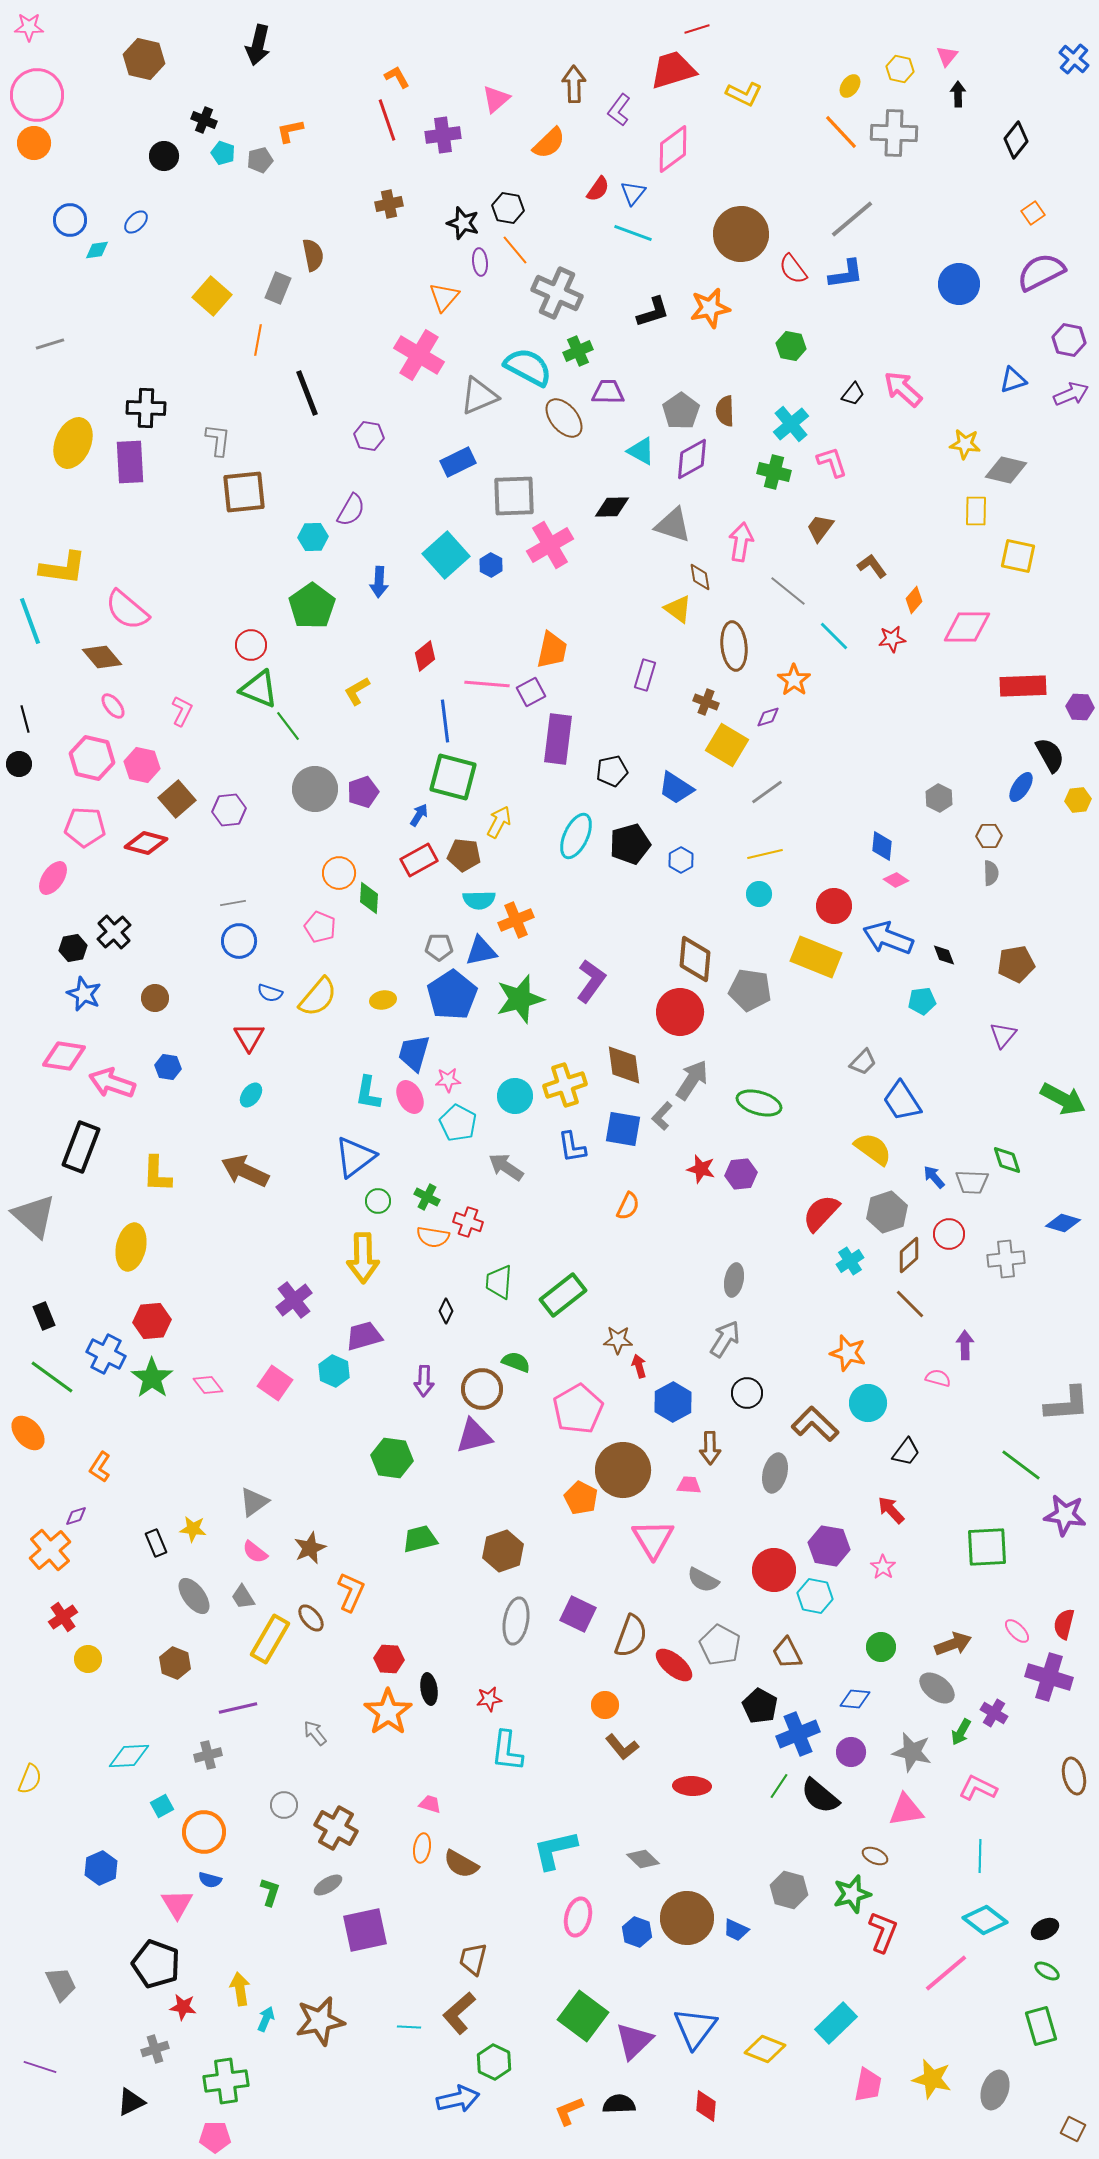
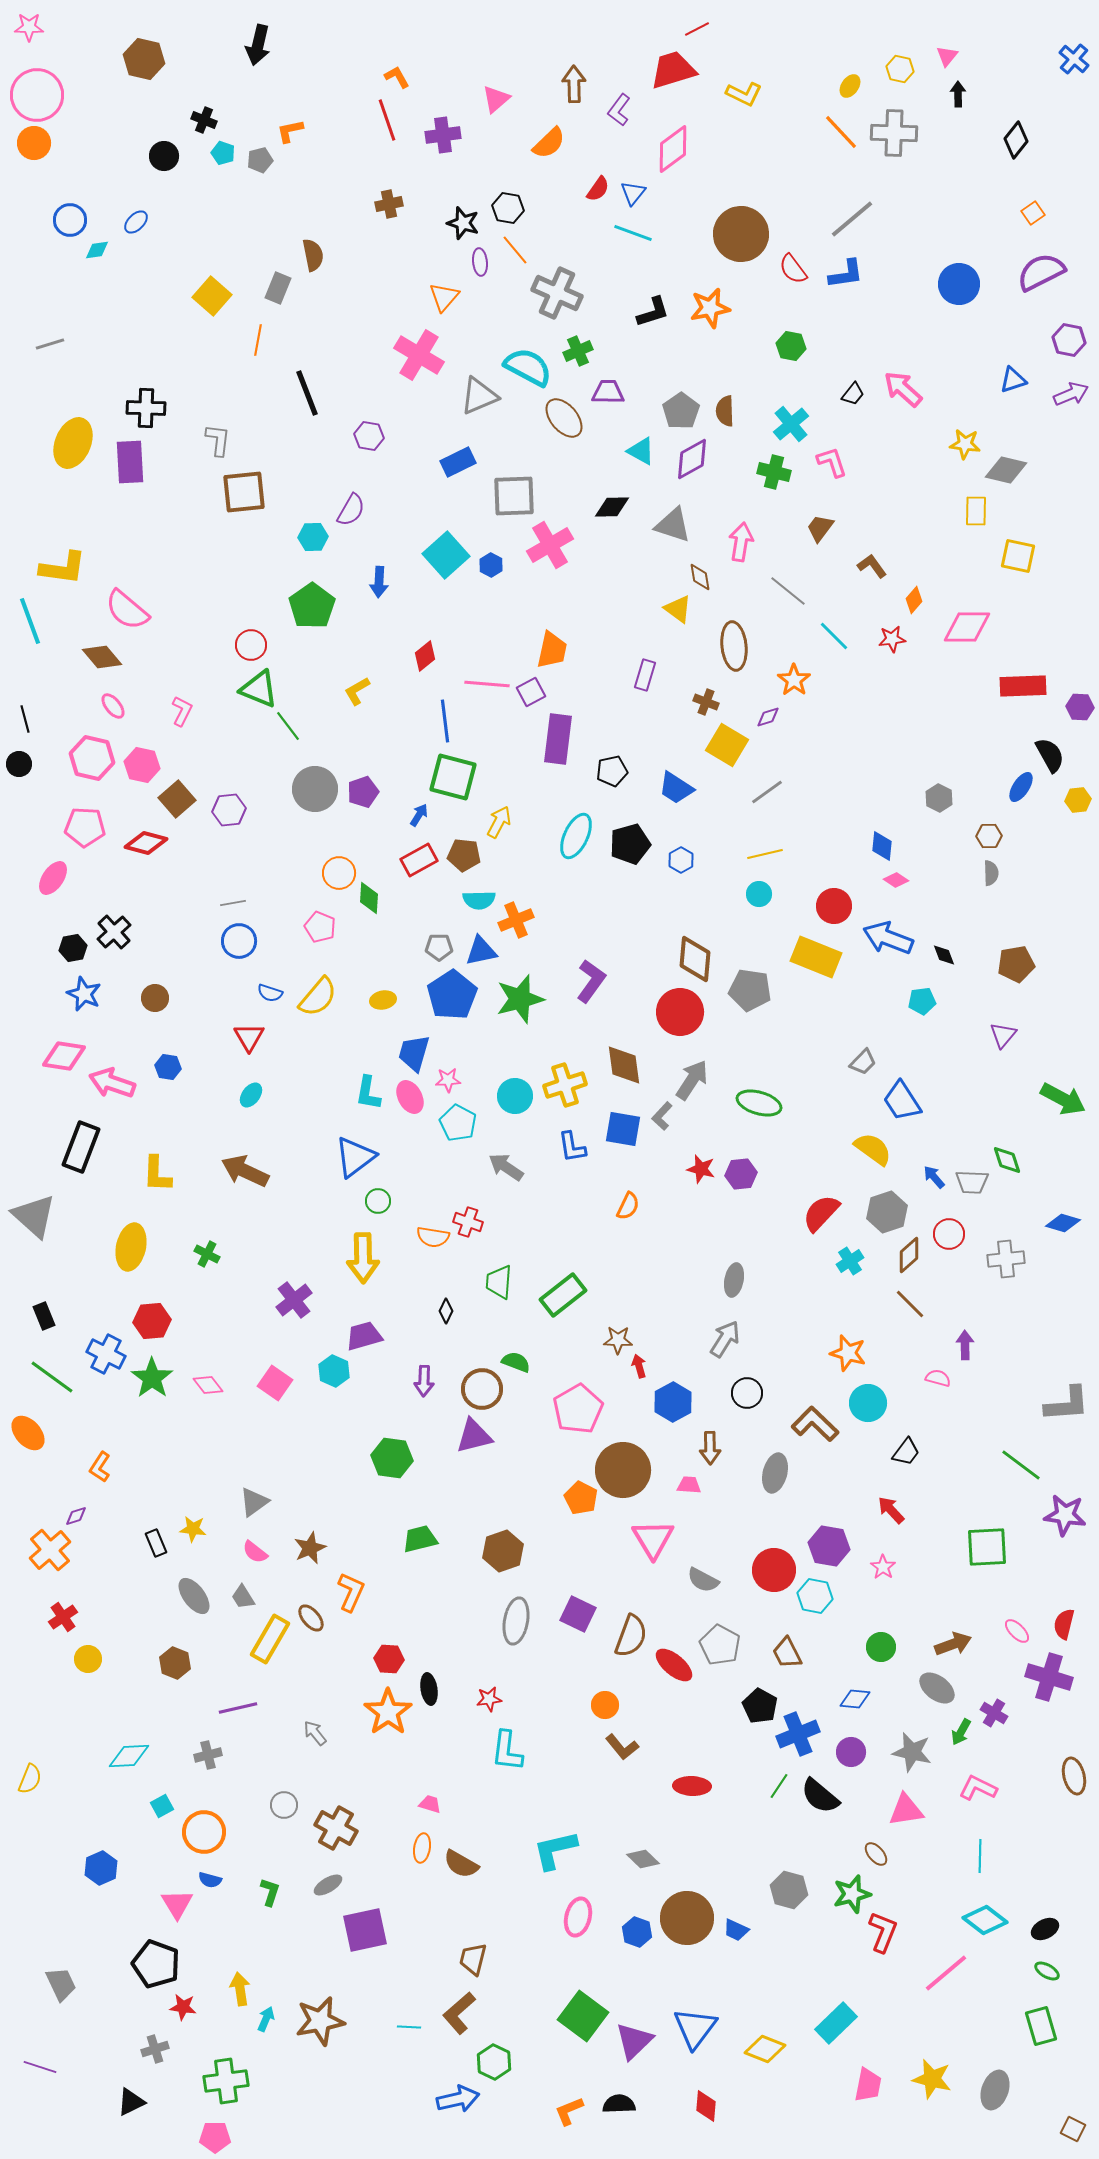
red line at (697, 29): rotated 10 degrees counterclockwise
green cross at (427, 1197): moved 220 px left, 57 px down
brown ellipse at (875, 1856): moved 1 px right, 2 px up; rotated 25 degrees clockwise
